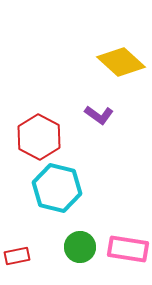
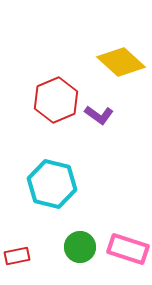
red hexagon: moved 17 px right, 37 px up; rotated 9 degrees clockwise
cyan hexagon: moved 5 px left, 4 px up
pink rectangle: rotated 9 degrees clockwise
